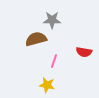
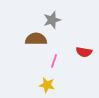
gray star: rotated 18 degrees counterclockwise
brown semicircle: rotated 15 degrees clockwise
